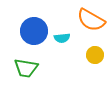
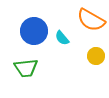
cyan semicircle: rotated 56 degrees clockwise
yellow circle: moved 1 px right, 1 px down
green trapezoid: rotated 15 degrees counterclockwise
